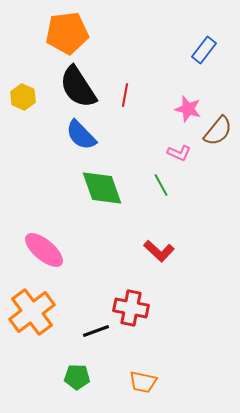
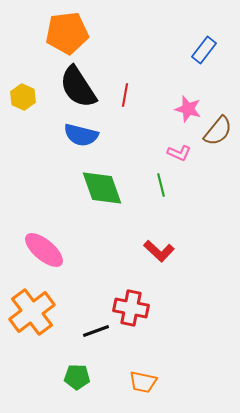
blue semicircle: rotated 32 degrees counterclockwise
green line: rotated 15 degrees clockwise
